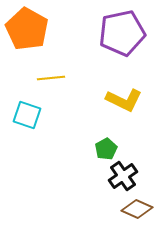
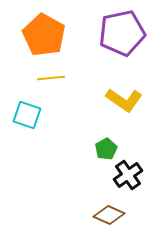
orange pentagon: moved 17 px right, 6 px down
yellow L-shape: rotated 9 degrees clockwise
black cross: moved 5 px right, 1 px up
brown diamond: moved 28 px left, 6 px down
